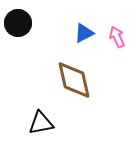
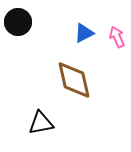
black circle: moved 1 px up
